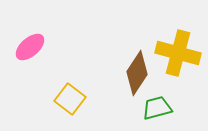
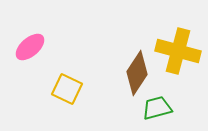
yellow cross: moved 2 px up
yellow square: moved 3 px left, 10 px up; rotated 12 degrees counterclockwise
